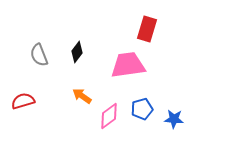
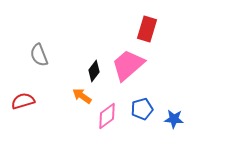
black diamond: moved 17 px right, 19 px down
pink trapezoid: rotated 33 degrees counterclockwise
pink diamond: moved 2 px left
